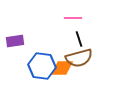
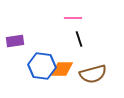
brown semicircle: moved 14 px right, 16 px down
orange diamond: moved 1 px down
